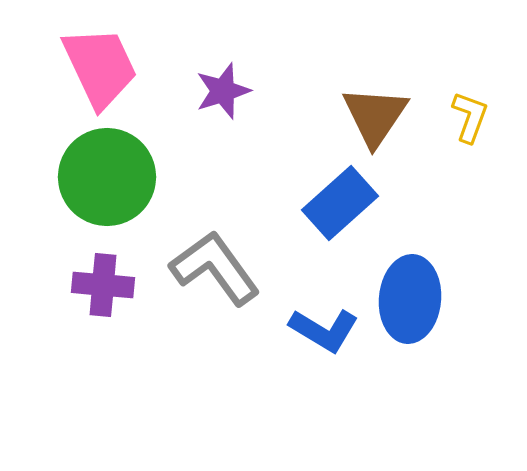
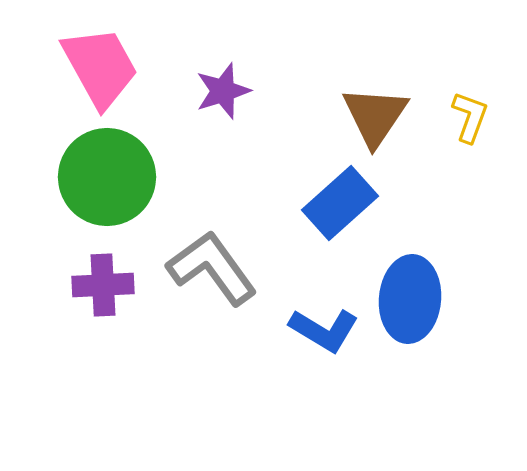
pink trapezoid: rotated 4 degrees counterclockwise
gray L-shape: moved 3 px left
purple cross: rotated 8 degrees counterclockwise
